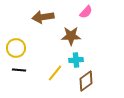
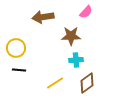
yellow line: moved 10 px down; rotated 18 degrees clockwise
brown diamond: moved 1 px right, 2 px down
